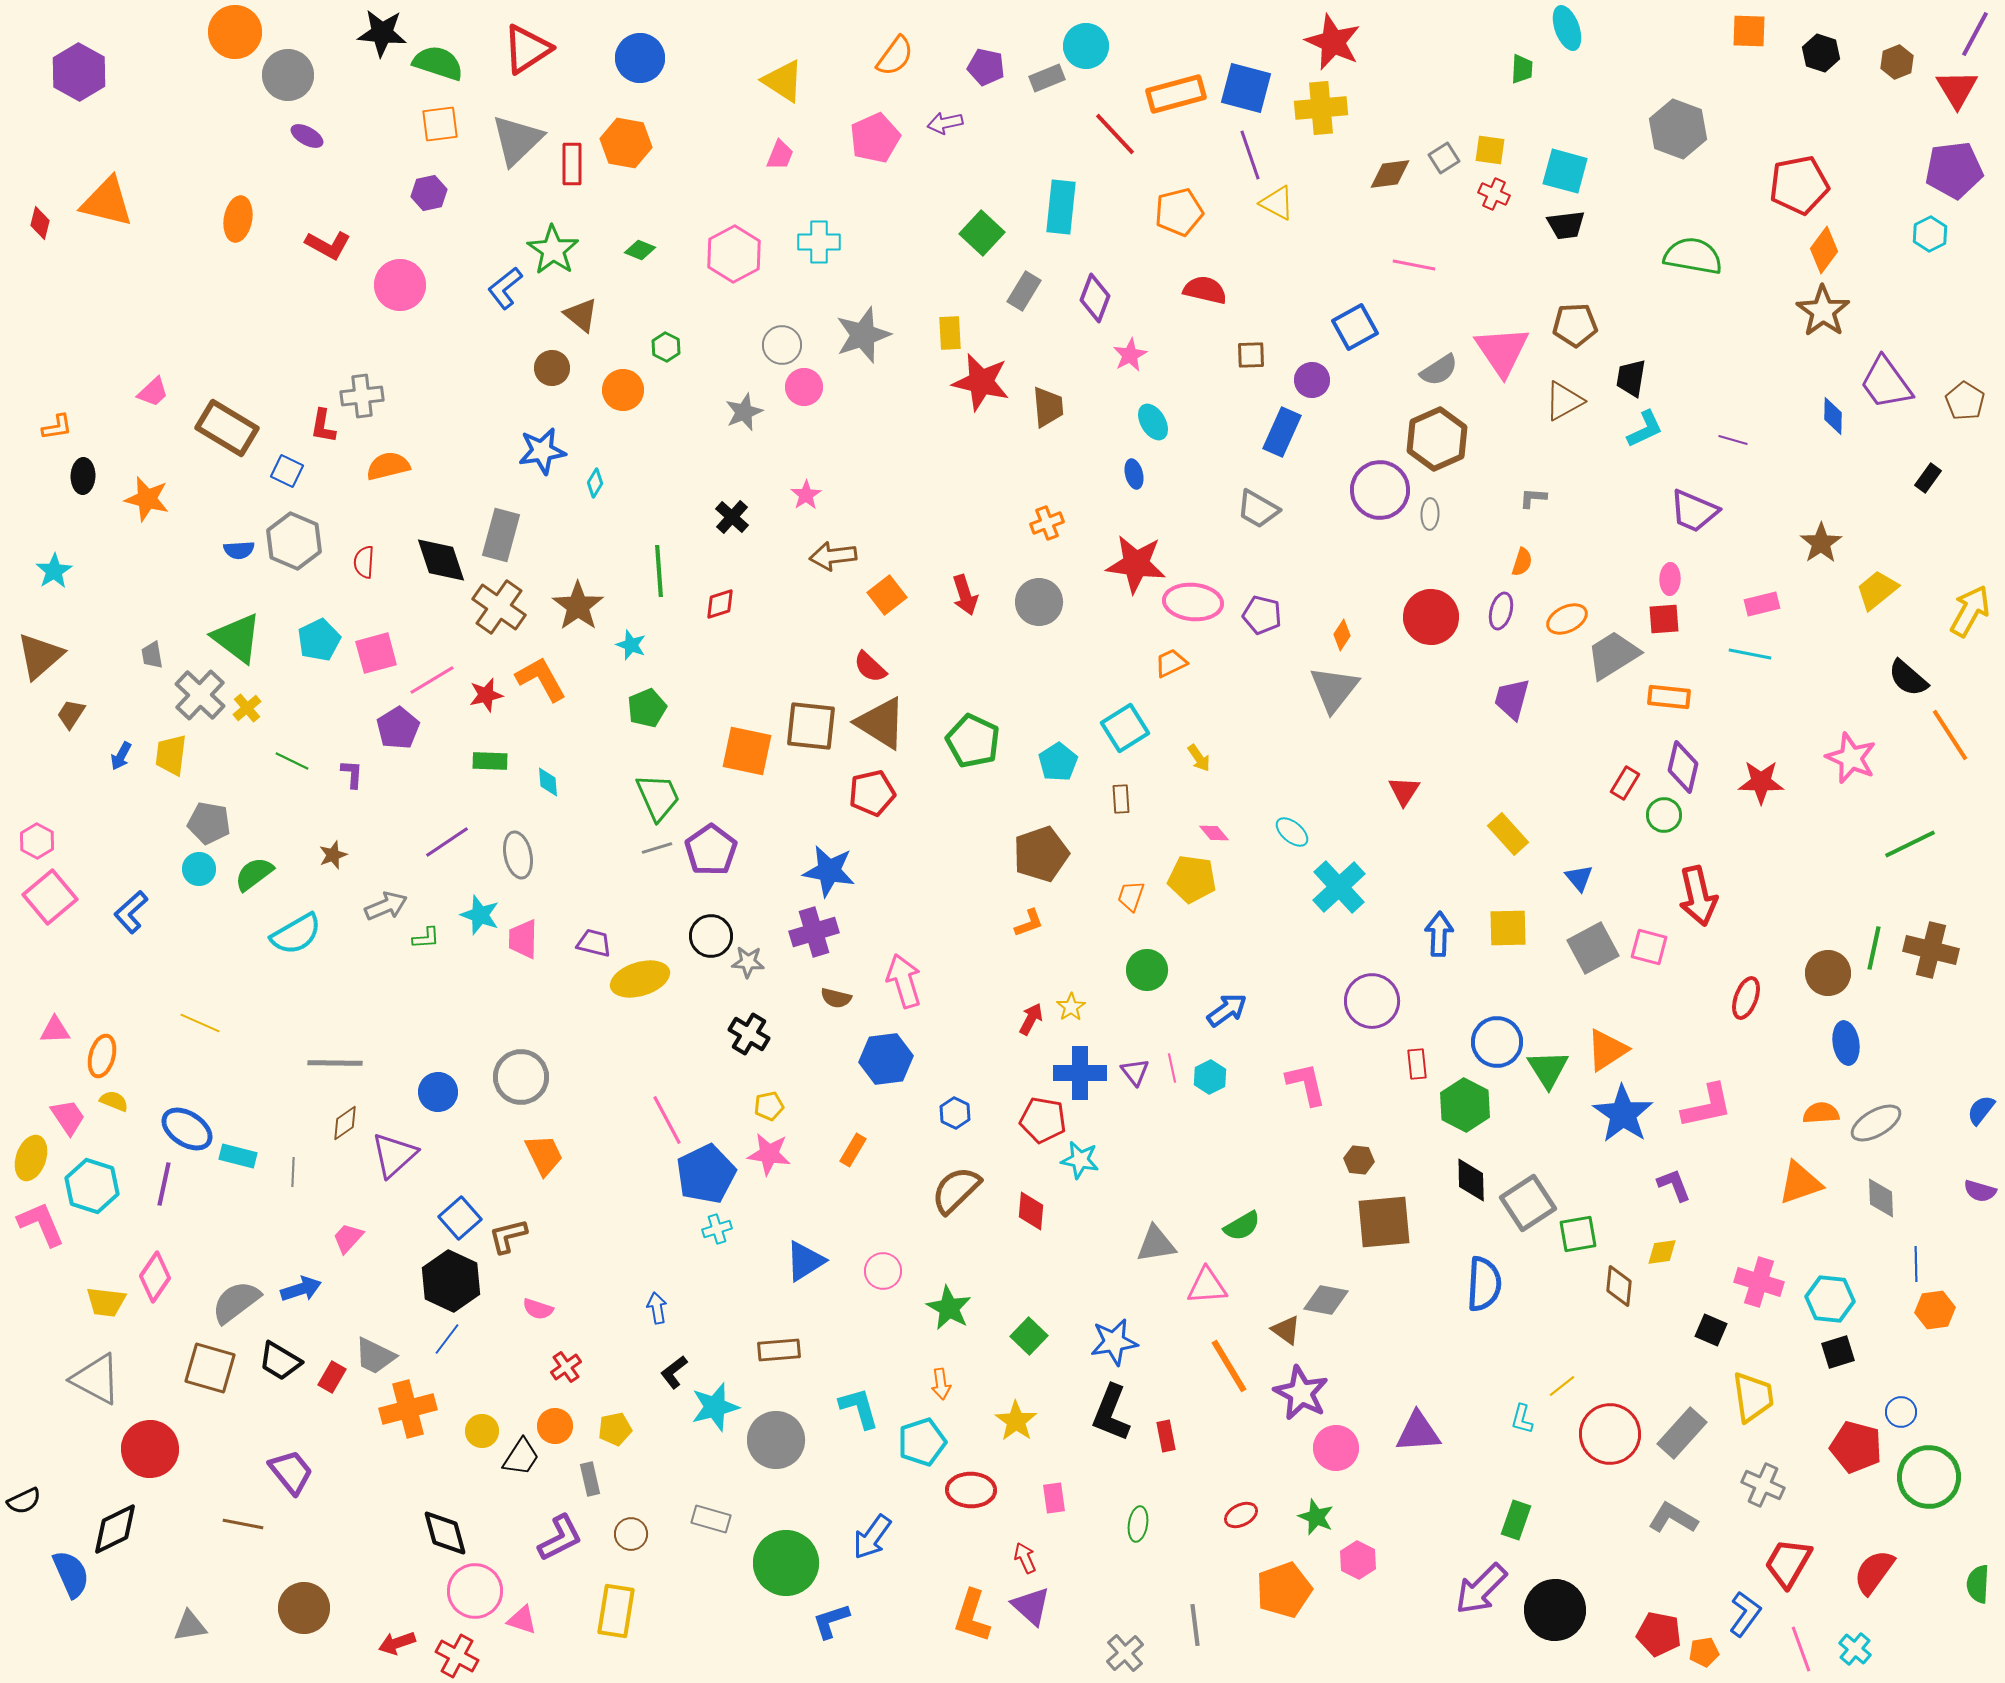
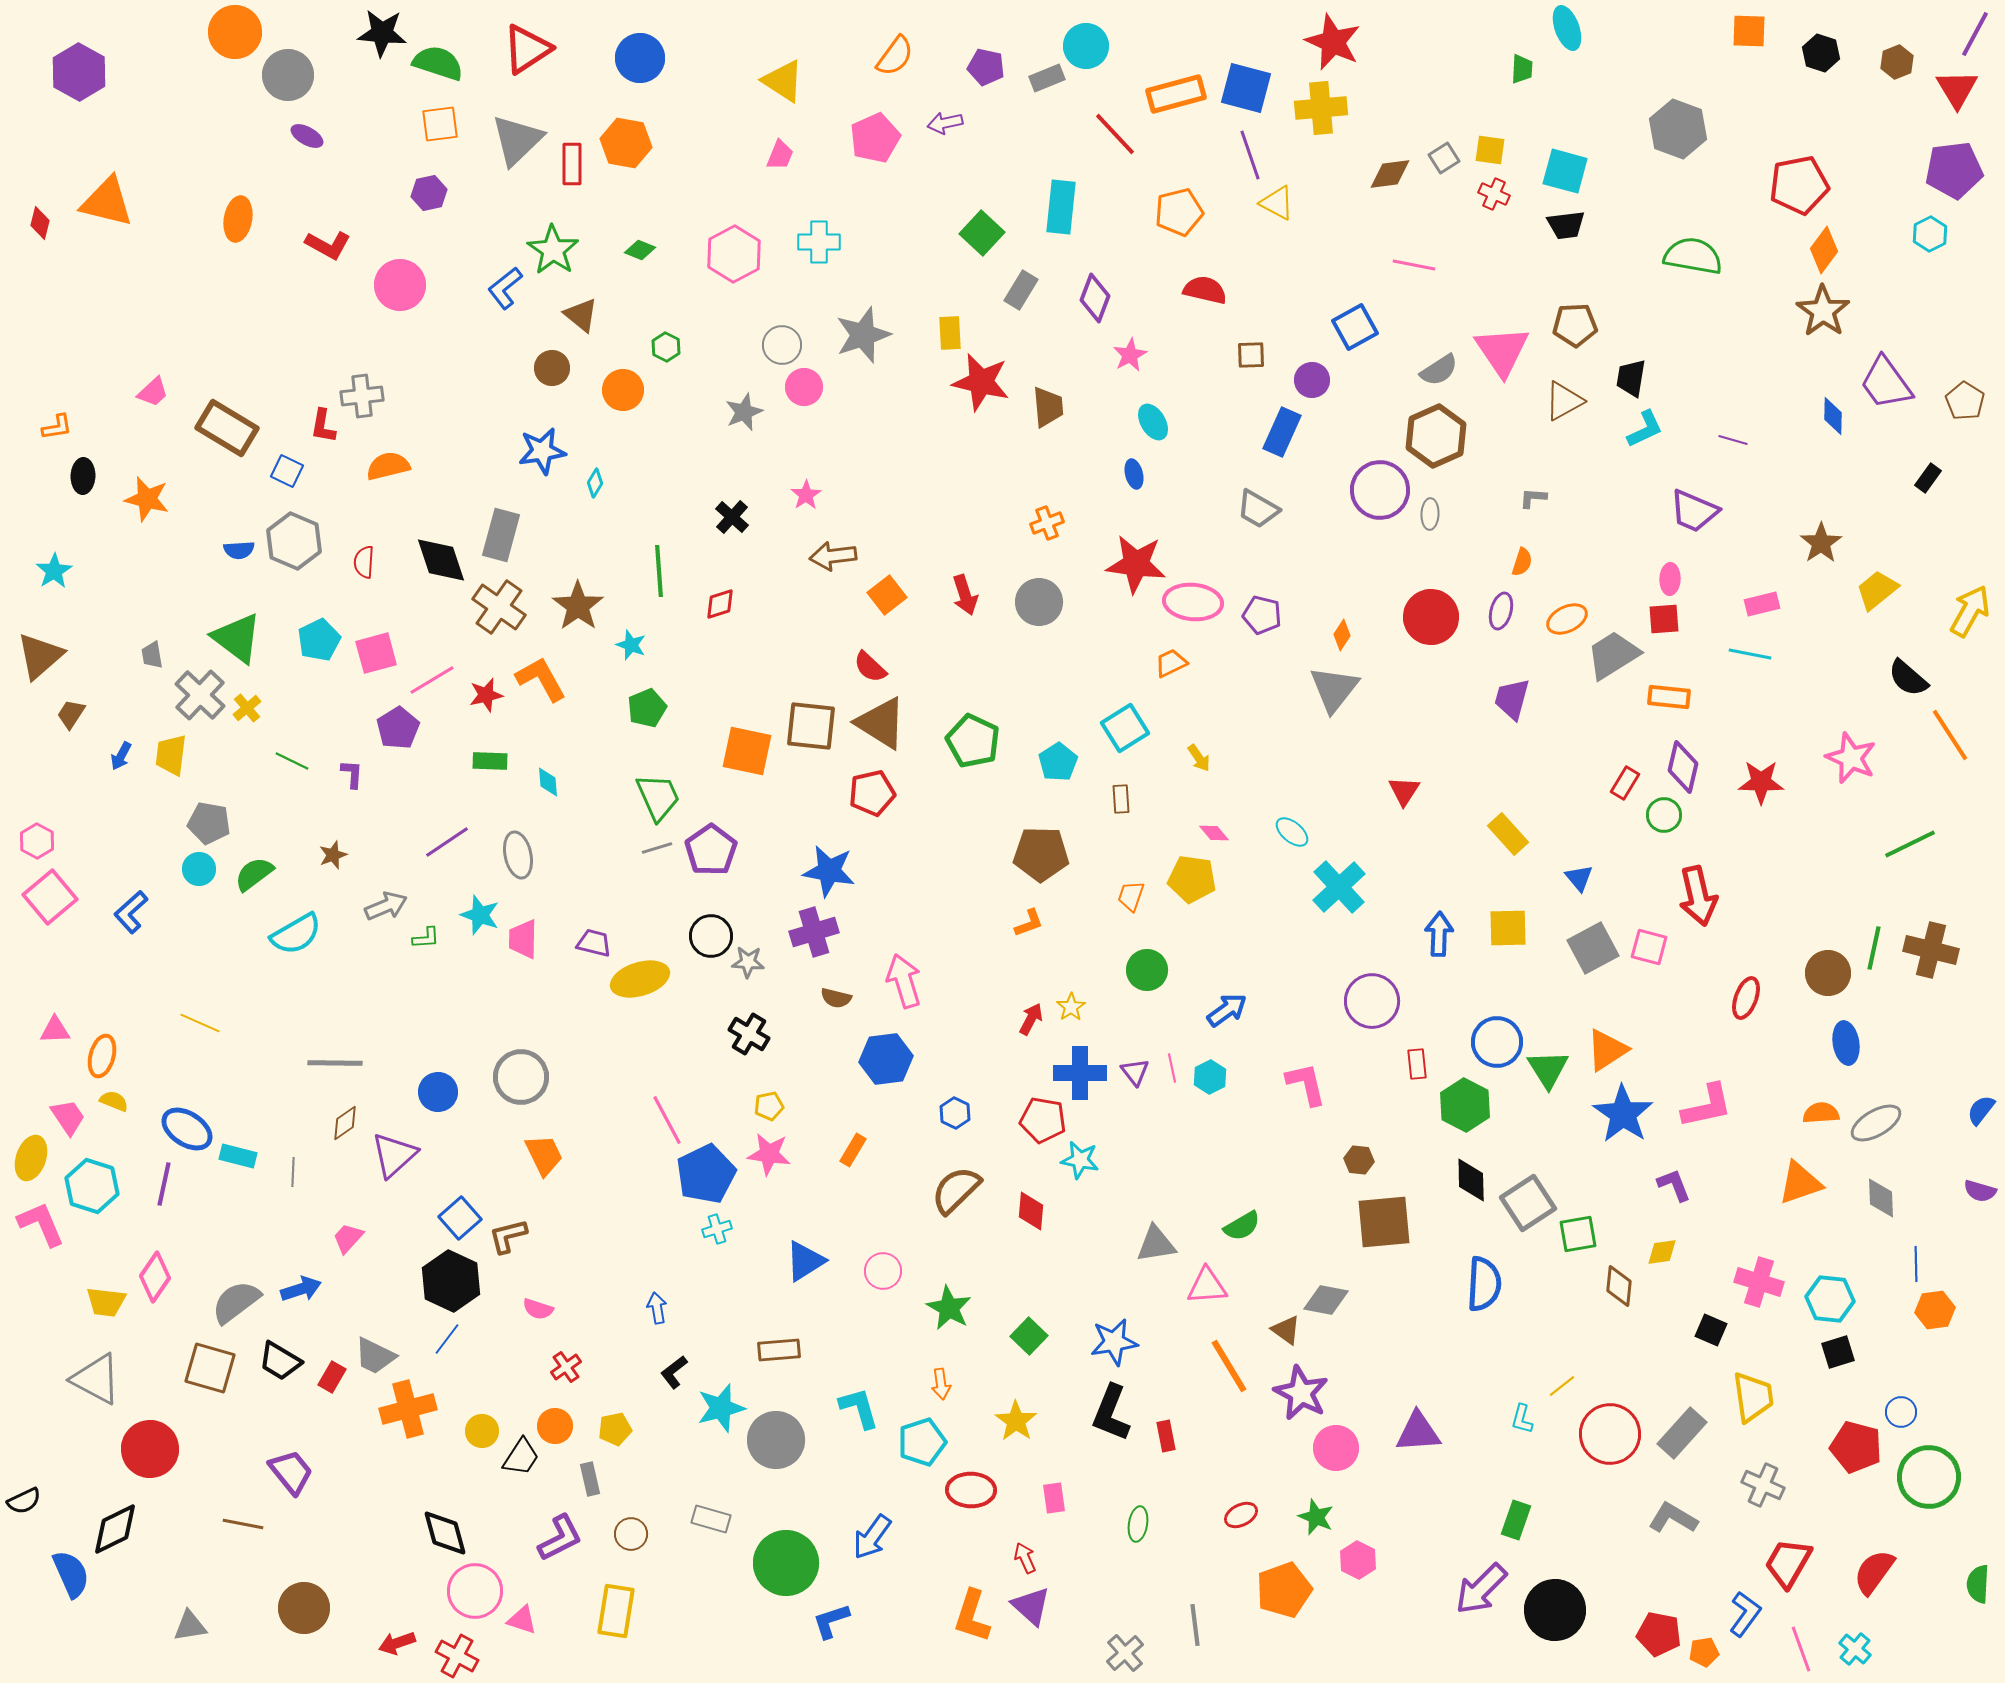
gray rectangle at (1024, 291): moved 3 px left, 1 px up
brown hexagon at (1437, 439): moved 1 px left, 3 px up
brown pentagon at (1041, 854): rotated 20 degrees clockwise
cyan star at (715, 1407): moved 6 px right, 1 px down
